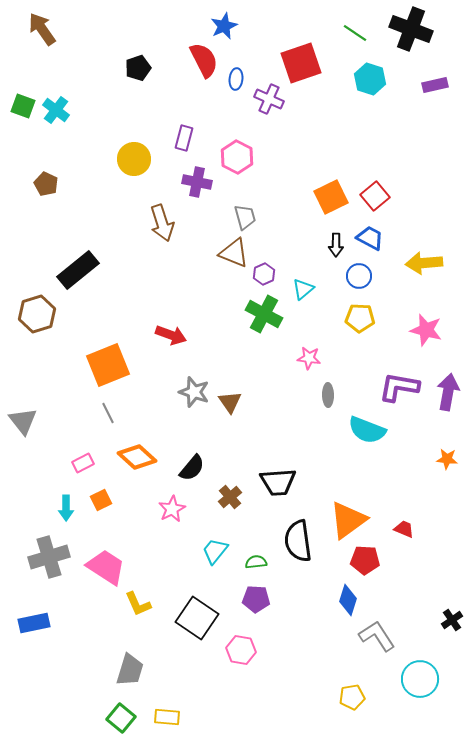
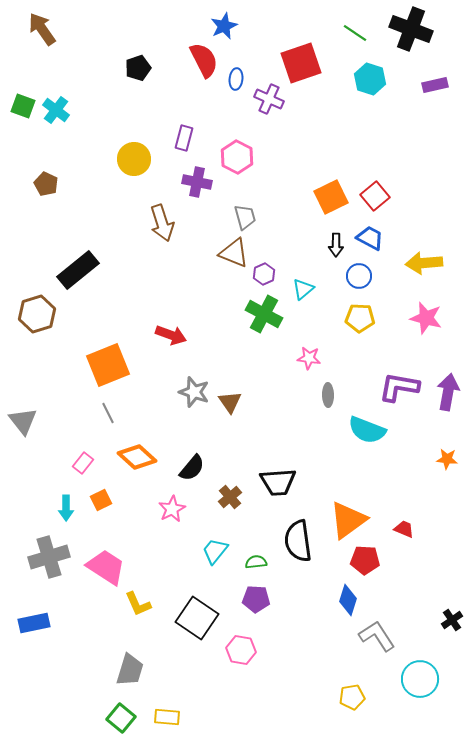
pink star at (426, 330): moved 12 px up
pink rectangle at (83, 463): rotated 25 degrees counterclockwise
